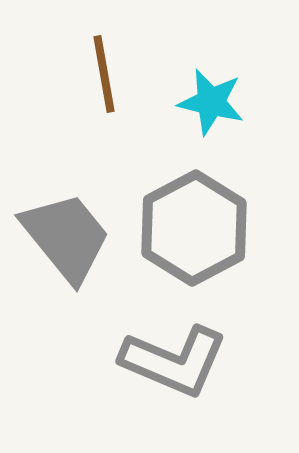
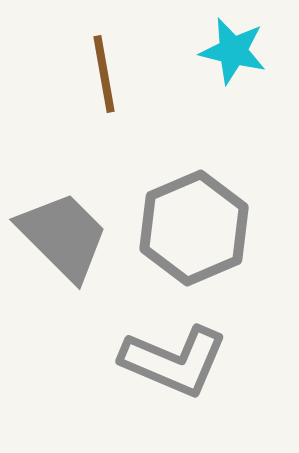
cyan star: moved 22 px right, 51 px up
gray hexagon: rotated 5 degrees clockwise
gray trapezoid: moved 3 px left, 1 px up; rotated 6 degrees counterclockwise
